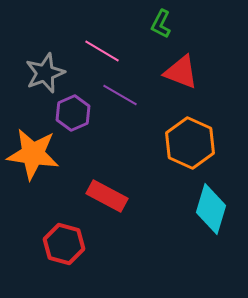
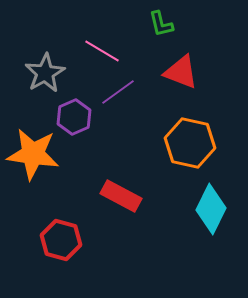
green L-shape: rotated 40 degrees counterclockwise
gray star: rotated 9 degrees counterclockwise
purple line: moved 2 px left, 3 px up; rotated 66 degrees counterclockwise
purple hexagon: moved 1 px right, 4 px down
orange hexagon: rotated 12 degrees counterclockwise
red rectangle: moved 14 px right
cyan diamond: rotated 9 degrees clockwise
red hexagon: moved 3 px left, 4 px up
